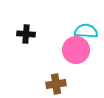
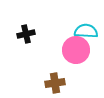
black cross: rotated 18 degrees counterclockwise
brown cross: moved 1 px left, 1 px up
